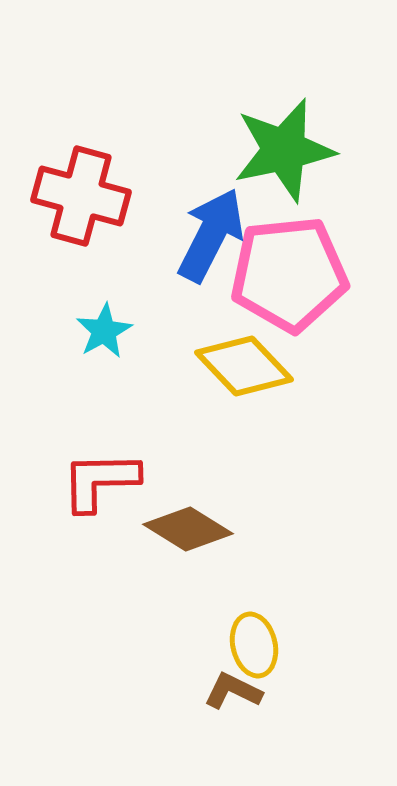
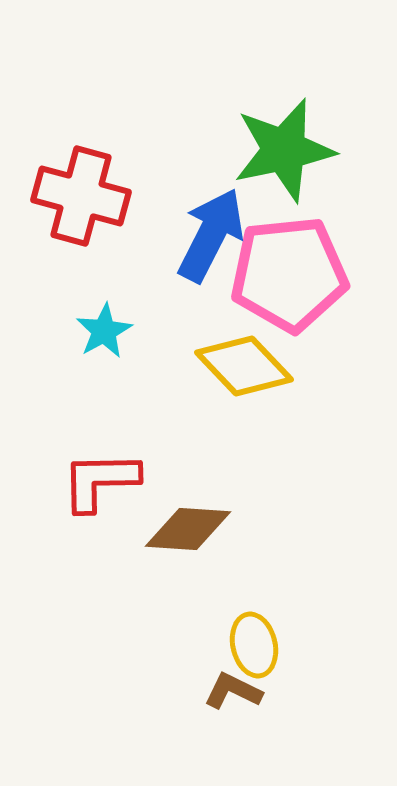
brown diamond: rotated 28 degrees counterclockwise
